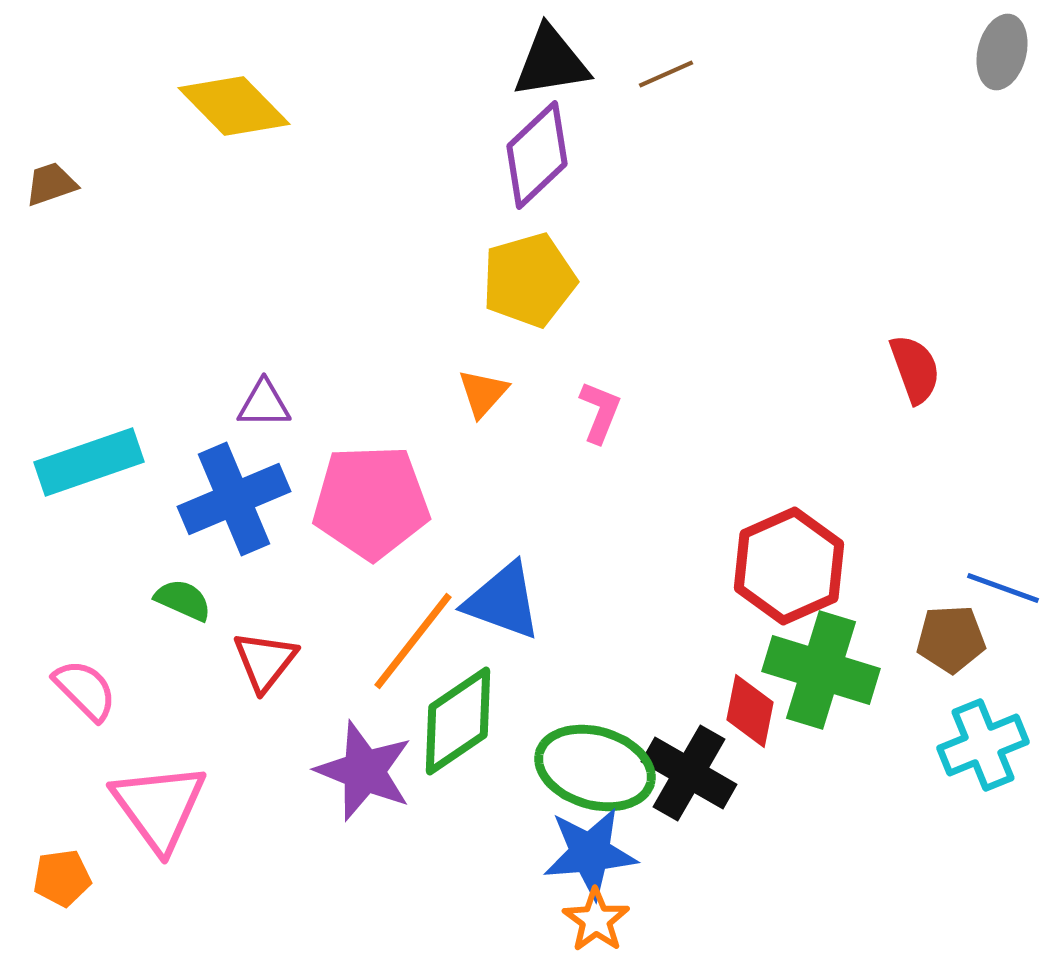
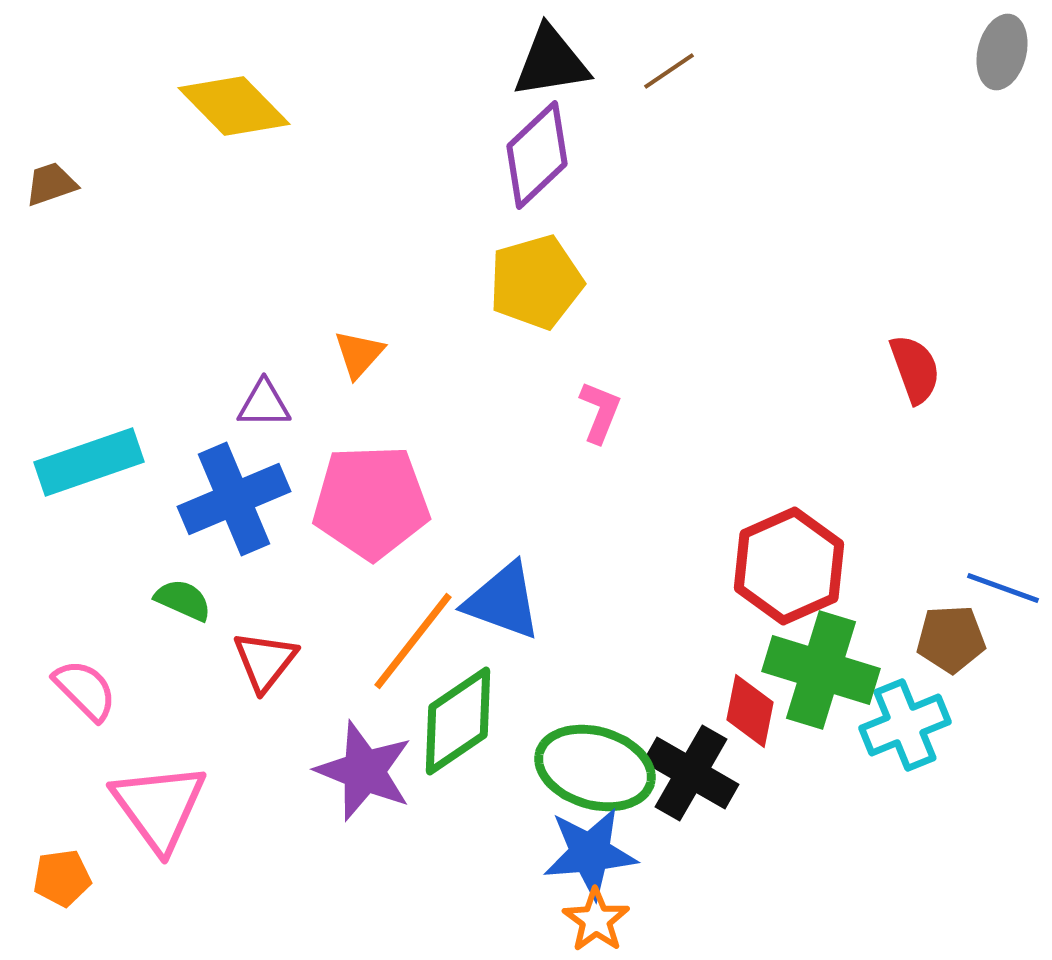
brown line: moved 3 px right, 3 px up; rotated 10 degrees counterclockwise
yellow pentagon: moved 7 px right, 2 px down
orange triangle: moved 124 px left, 39 px up
cyan cross: moved 78 px left, 20 px up
black cross: moved 2 px right
